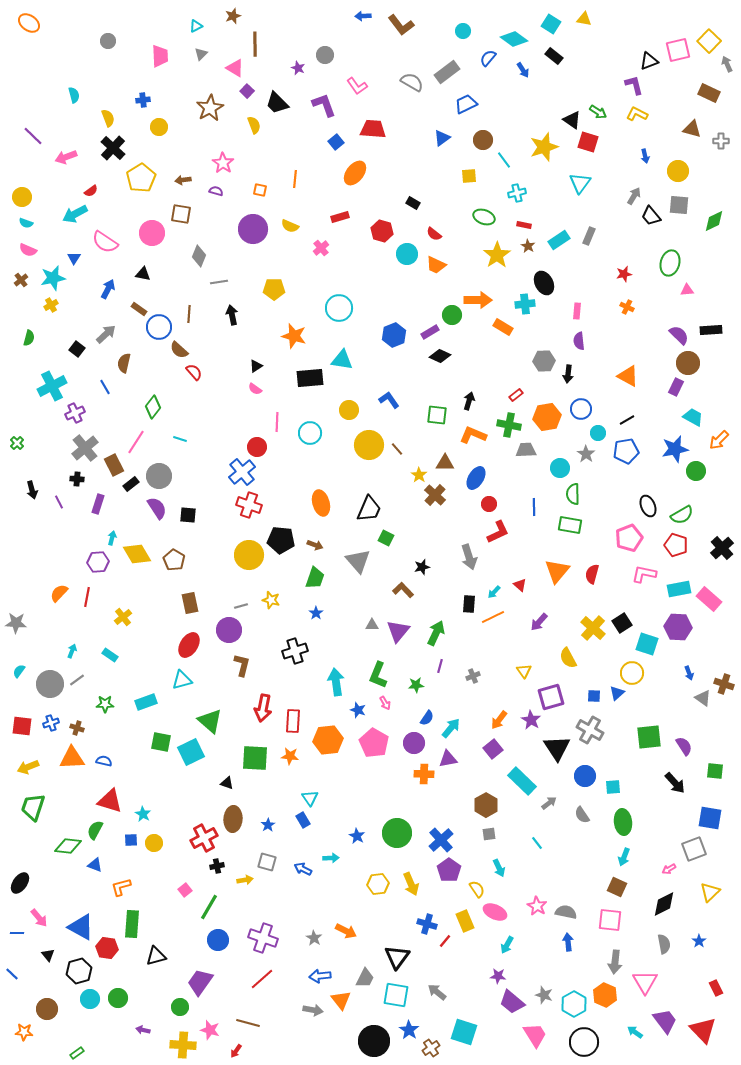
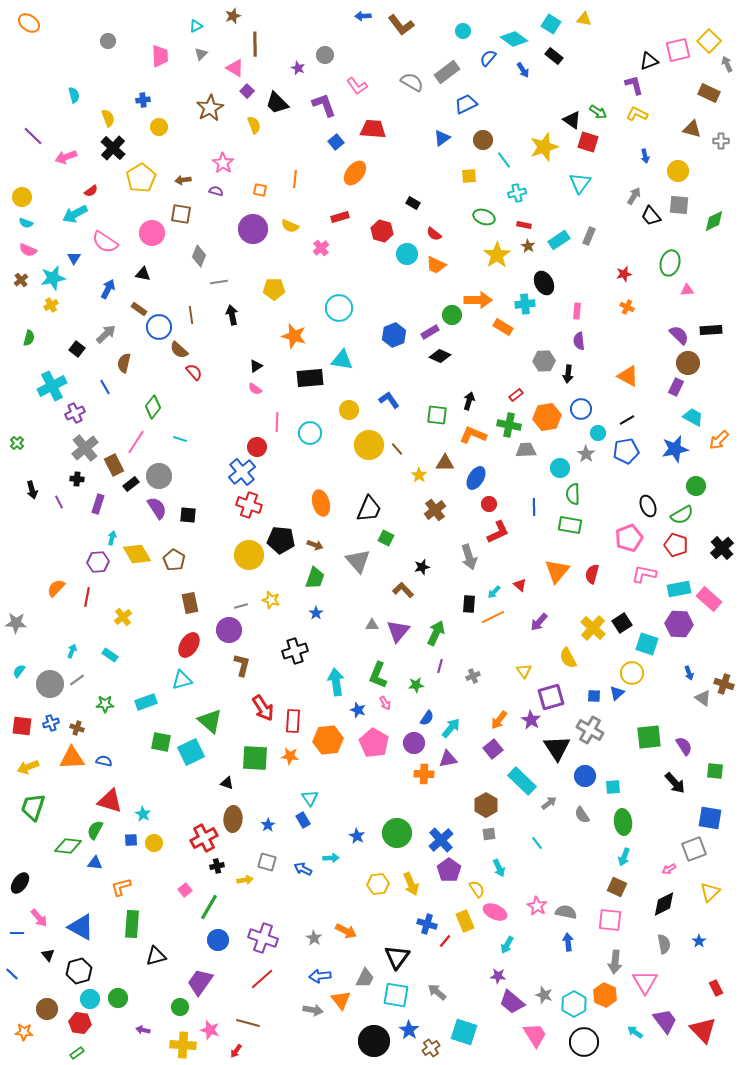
brown line at (189, 314): moved 2 px right, 1 px down; rotated 12 degrees counterclockwise
green circle at (696, 471): moved 15 px down
brown cross at (435, 495): moved 15 px down; rotated 10 degrees clockwise
orange semicircle at (59, 593): moved 3 px left, 5 px up
purple hexagon at (678, 627): moved 1 px right, 3 px up
red arrow at (263, 708): rotated 44 degrees counterclockwise
blue triangle at (95, 865): moved 2 px up; rotated 14 degrees counterclockwise
red hexagon at (107, 948): moved 27 px left, 75 px down
